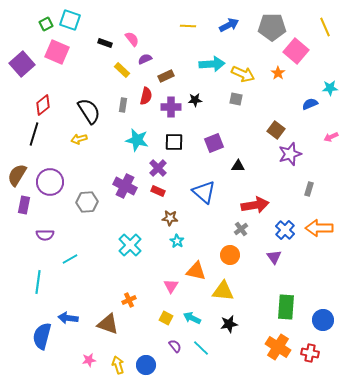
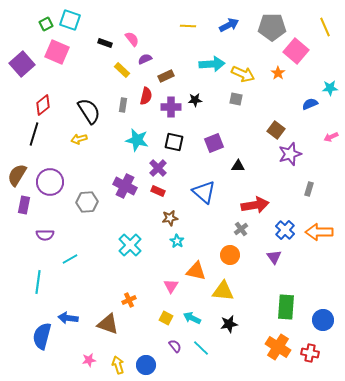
black square at (174, 142): rotated 12 degrees clockwise
brown star at (170, 218): rotated 14 degrees counterclockwise
orange arrow at (319, 228): moved 4 px down
